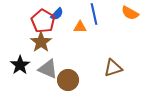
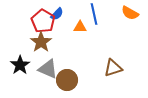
brown circle: moved 1 px left
